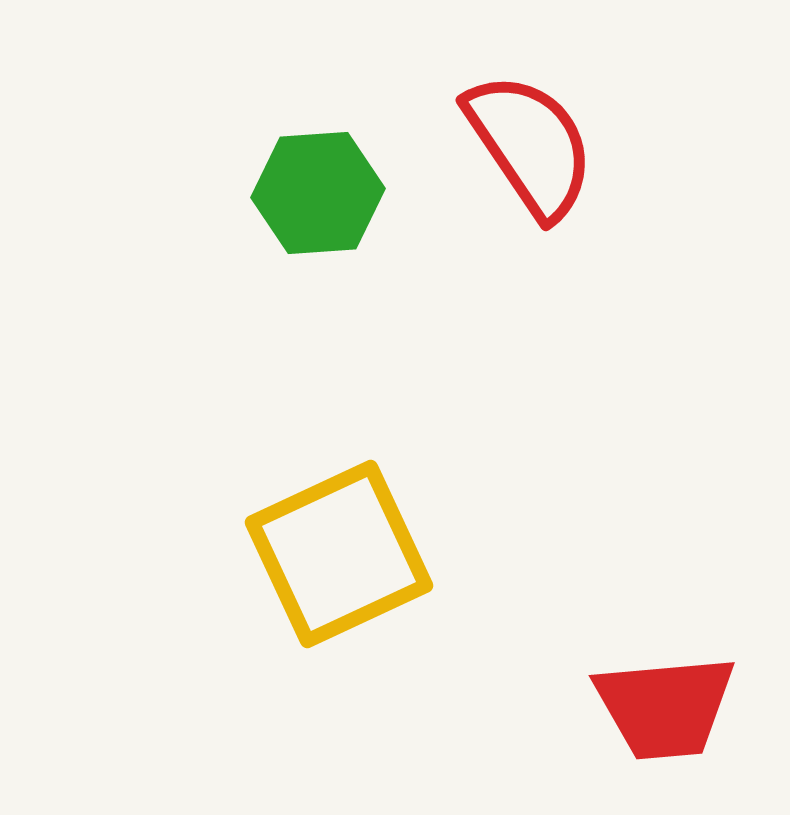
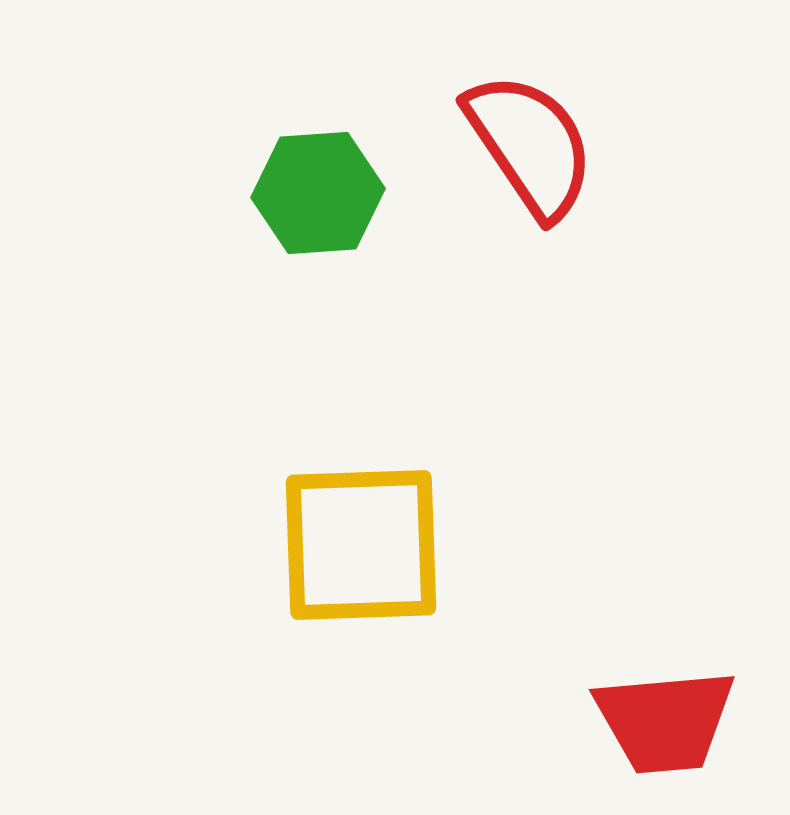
yellow square: moved 22 px right, 9 px up; rotated 23 degrees clockwise
red trapezoid: moved 14 px down
